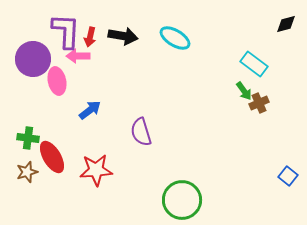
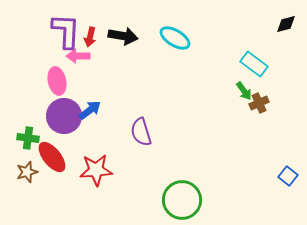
purple circle: moved 31 px right, 57 px down
red ellipse: rotated 8 degrees counterclockwise
